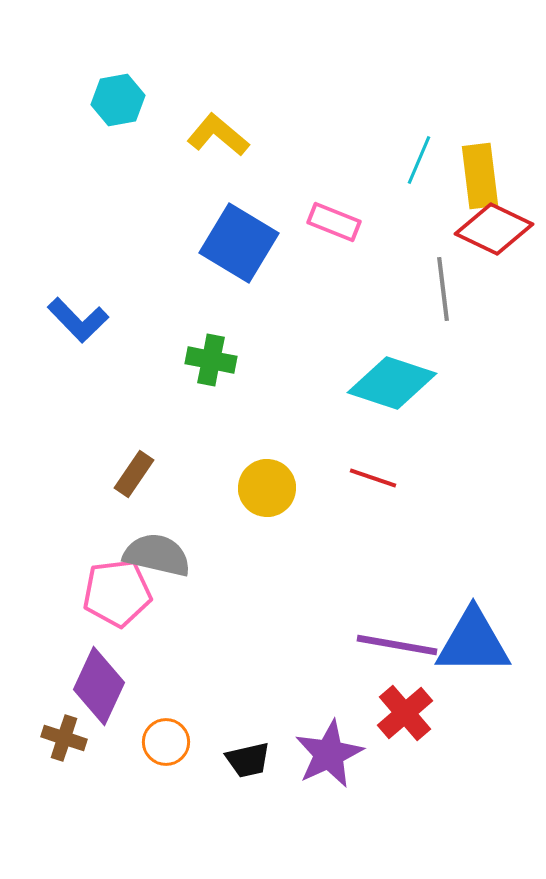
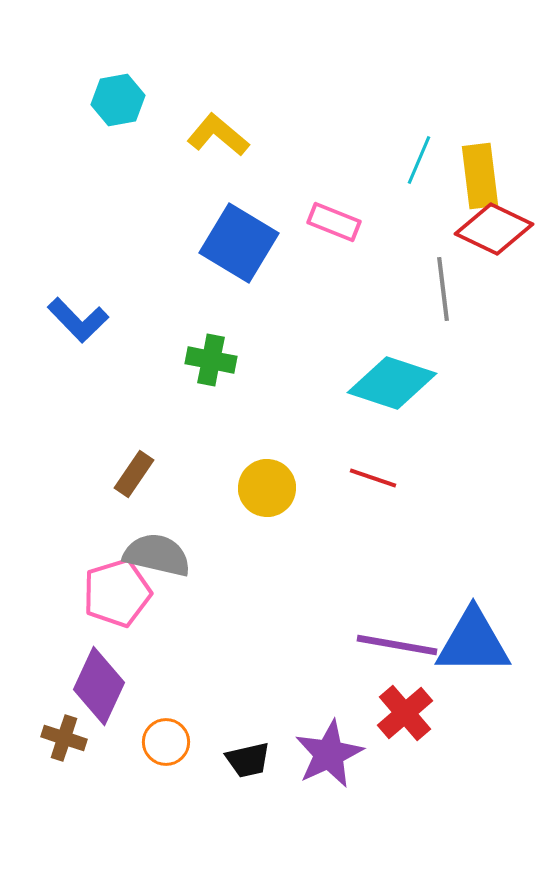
pink pentagon: rotated 10 degrees counterclockwise
